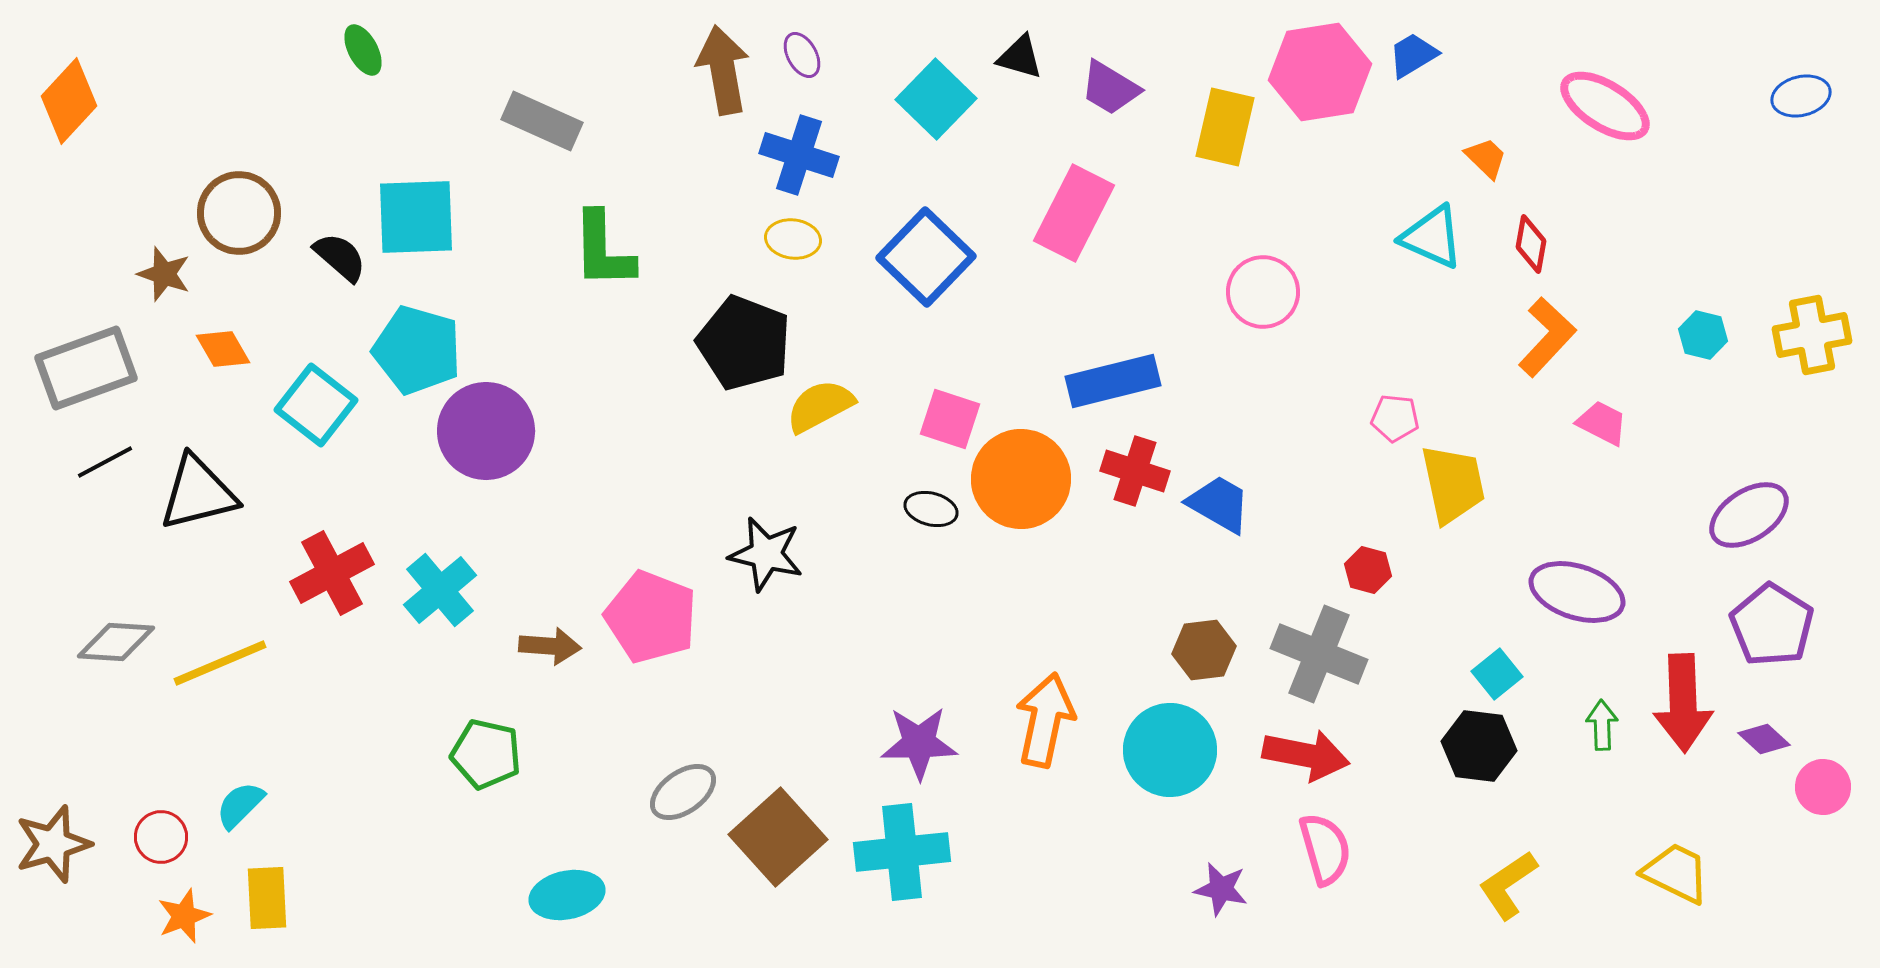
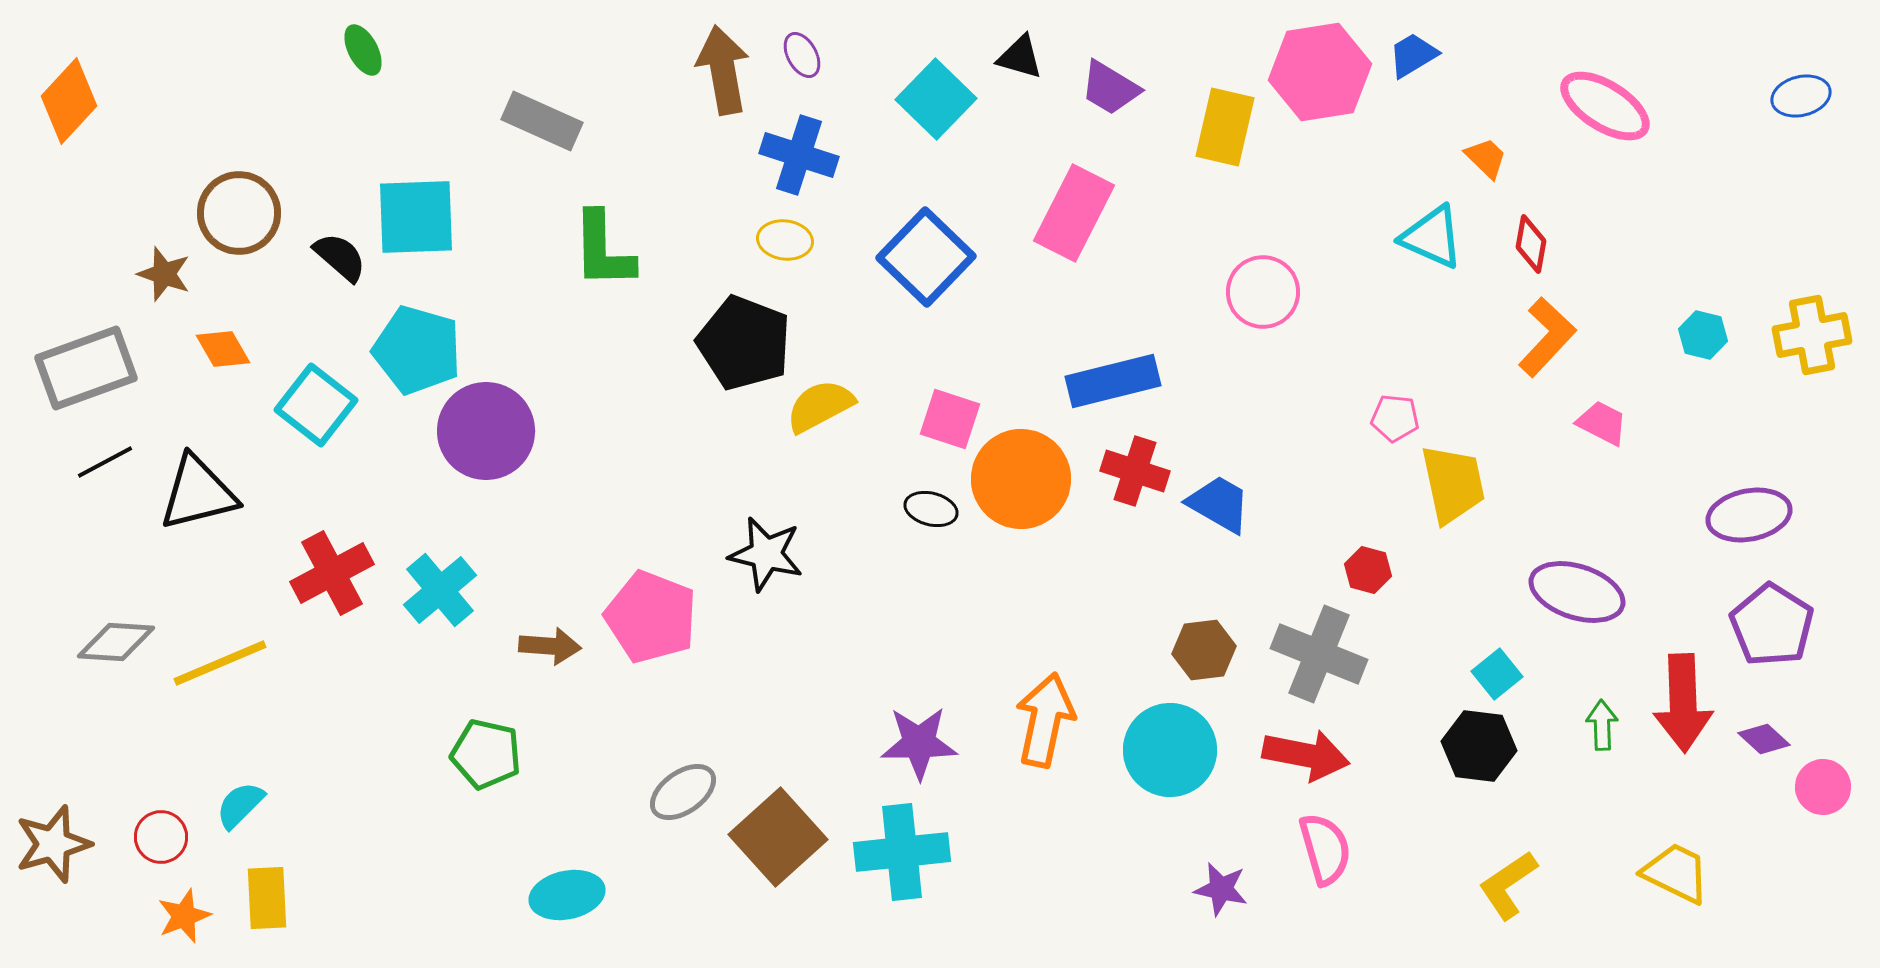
yellow ellipse at (793, 239): moved 8 px left, 1 px down
purple ellipse at (1749, 515): rotated 22 degrees clockwise
